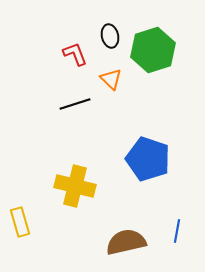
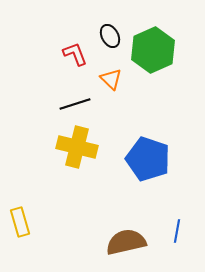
black ellipse: rotated 15 degrees counterclockwise
green hexagon: rotated 6 degrees counterclockwise
yellow cross: moved 2 px right, 39 px up
